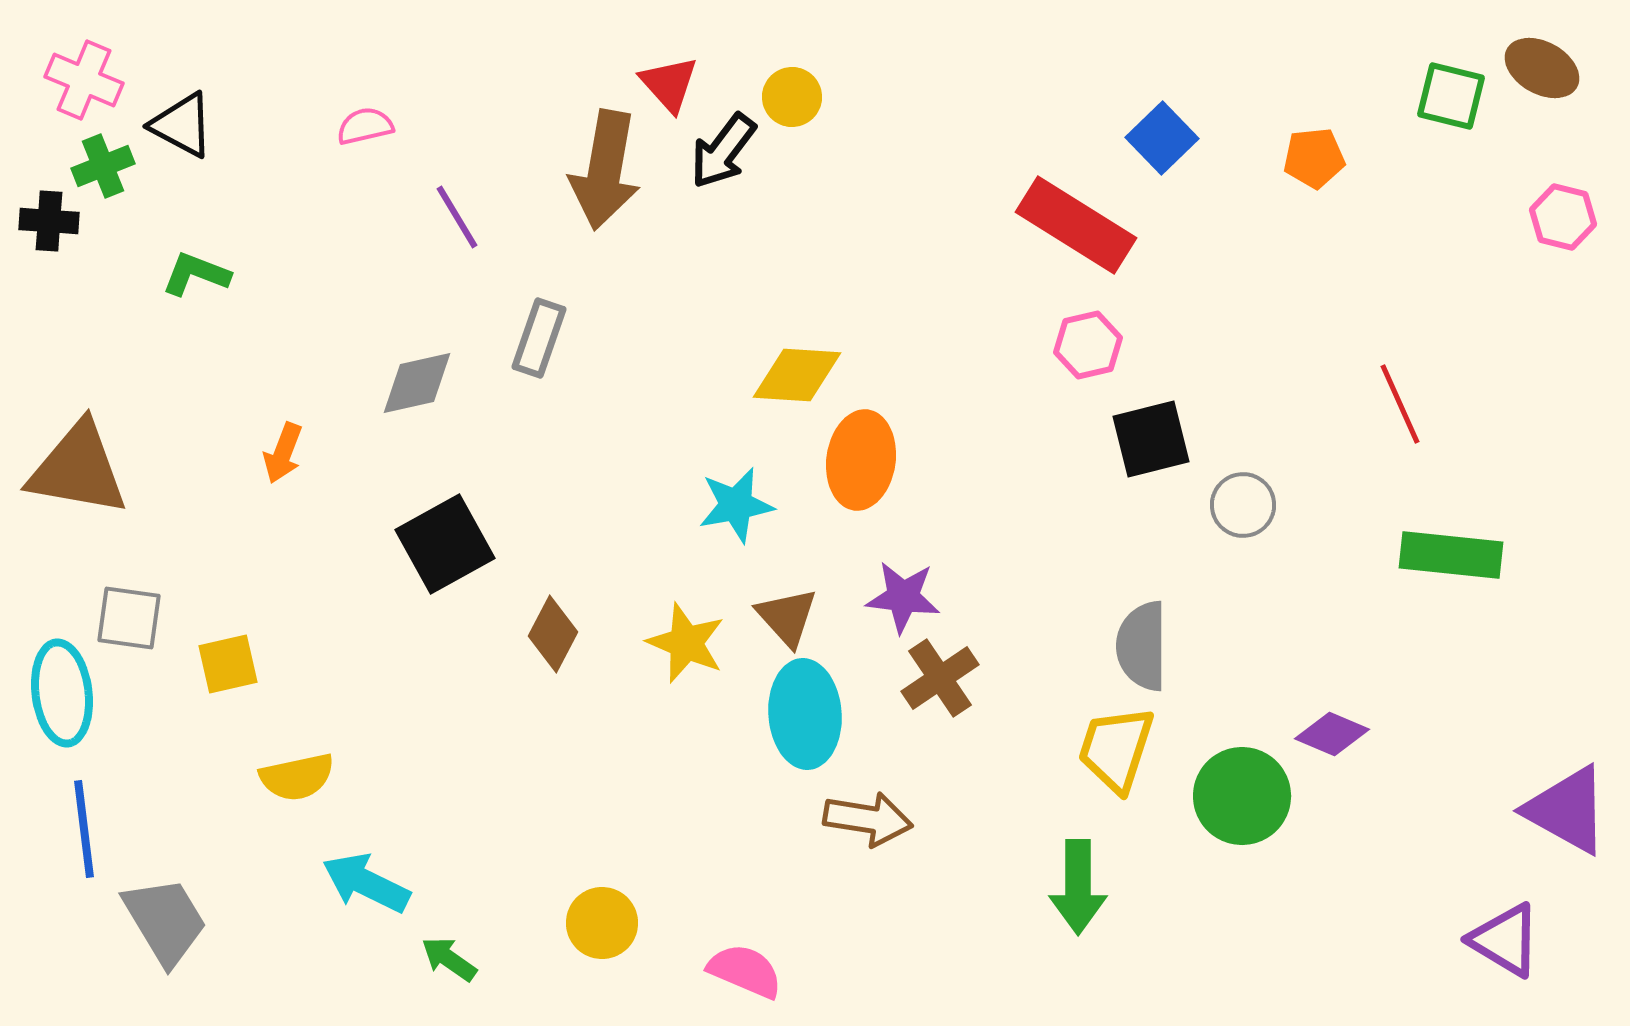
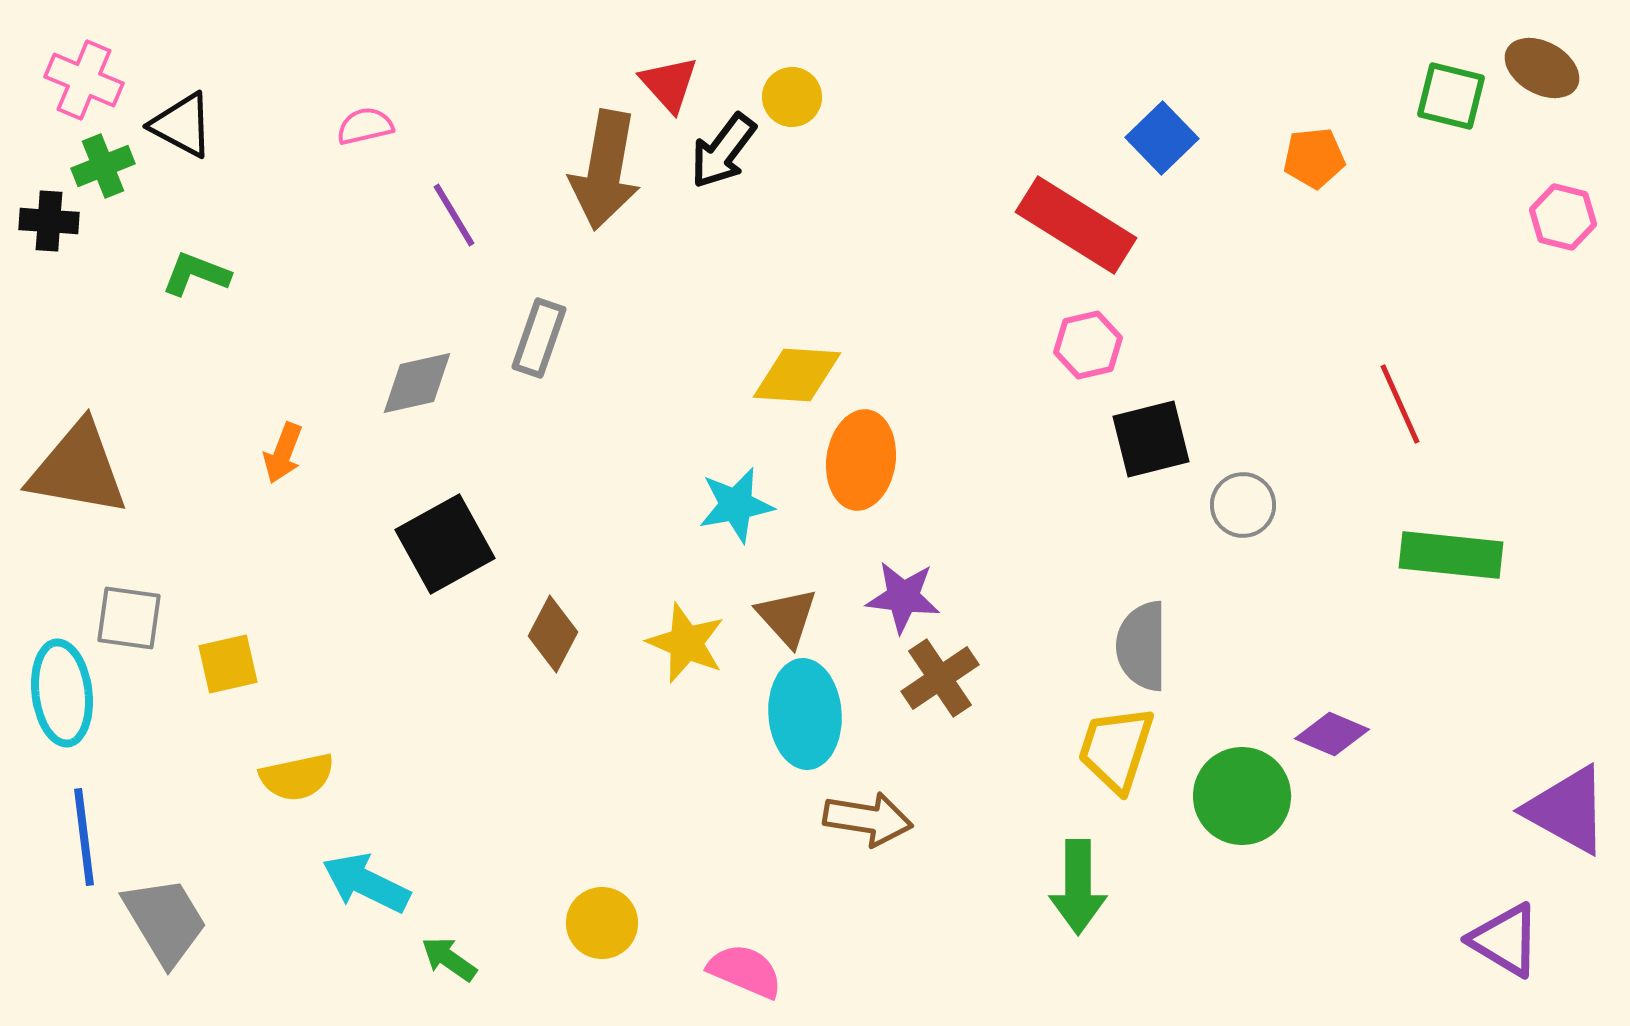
purple line at (457, 217): moved 3 px left, 2 px up
blue line at (84, 829): moved 8 px down
